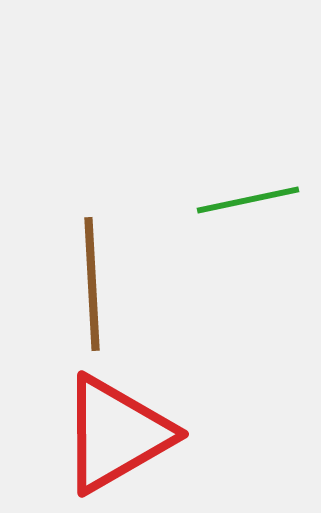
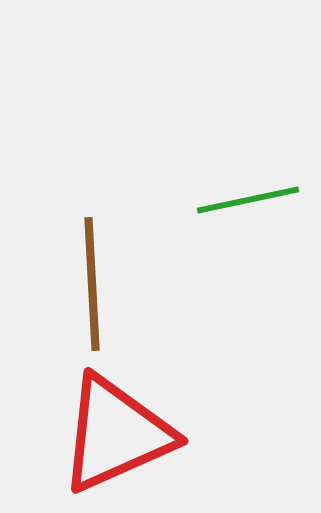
red triangle: rotated 6 degrees clockwise
